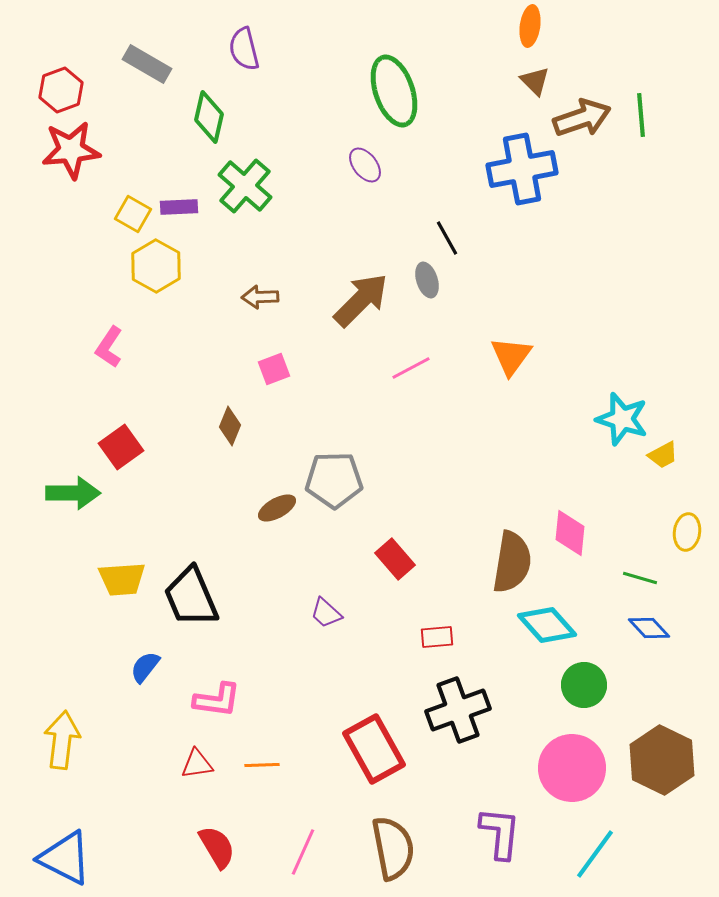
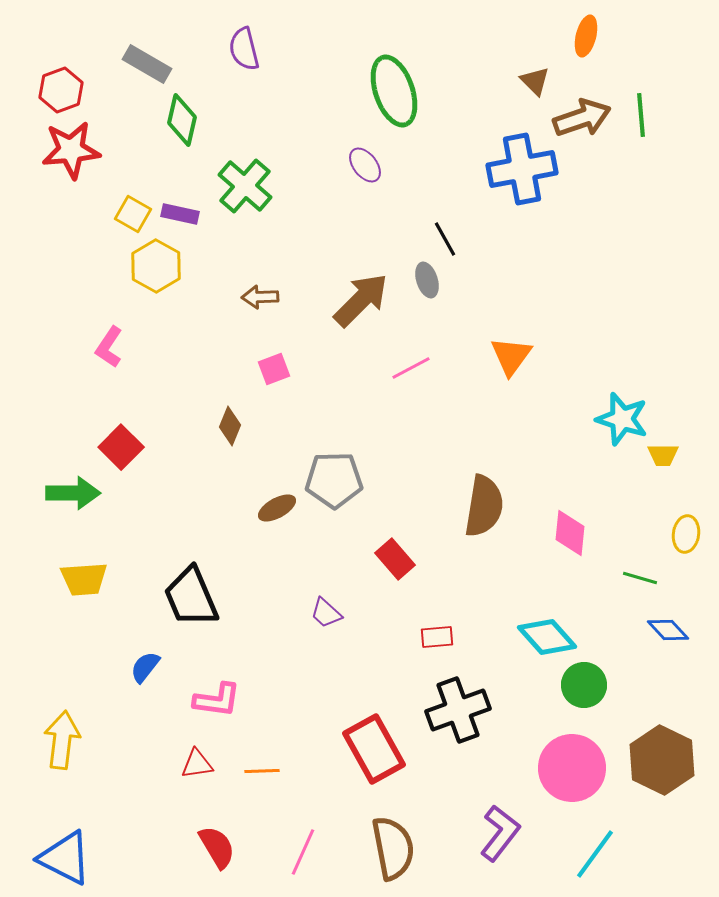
orange ellipse at (530, 26): moved 56 px right, 10 px down; rotated 6 degrees clockwise
green diamond at (209, 117): moved 27 px left, 3 px down
purple rectangle at (179, 207): moved 1 px right, 7 px down; rotated 15 degrees clockwise
black line at (447, 238): moved 2 px left, 1 px down
red square at (121, 447): rotated 9 degrees counterclockwise
yellow trapezoid at (663, 455): rotated 28 degrees clockwise
yellow ellipse at (687, 532): moved 1 px left, 2 px down
brown semicircle at (512, 562): moved 28 px left, 56 px up
yellow trapezoid at (122, 579): moved 38 px left
cyan diamond at (547, 625): moved 12 px down
blue diamond at (649, 628): moved 19 px right, 2 px down
orange line at (262, 765): moved 6 px down
purple L-shape at (500, 833): rotated 32 degrees clockwise
